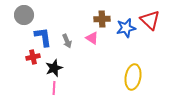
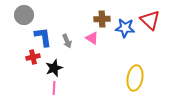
blue star: moved 1 px left; rotated 18 degrees clockwise
yellow ellipse: moved 2 px right, 1 px down
